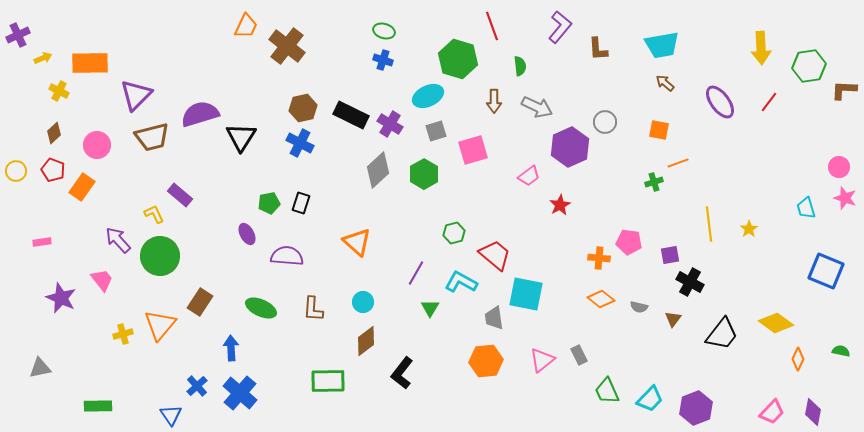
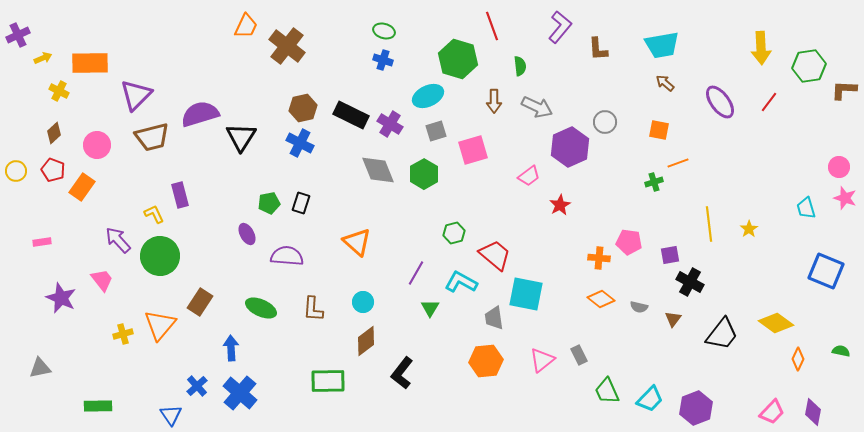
gray diamond at (378, 170): rotated 69 degrees counterclockwise
purple rectangle at (180, 195): rotated 35 degrees clockwise
